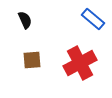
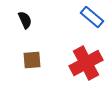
blue rectangle: moved 1 px left, 2 px up
red cross: moved 6 px right
